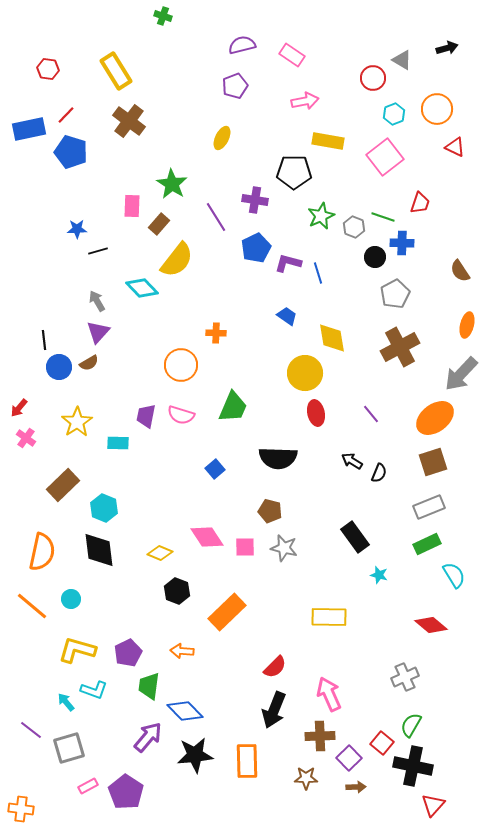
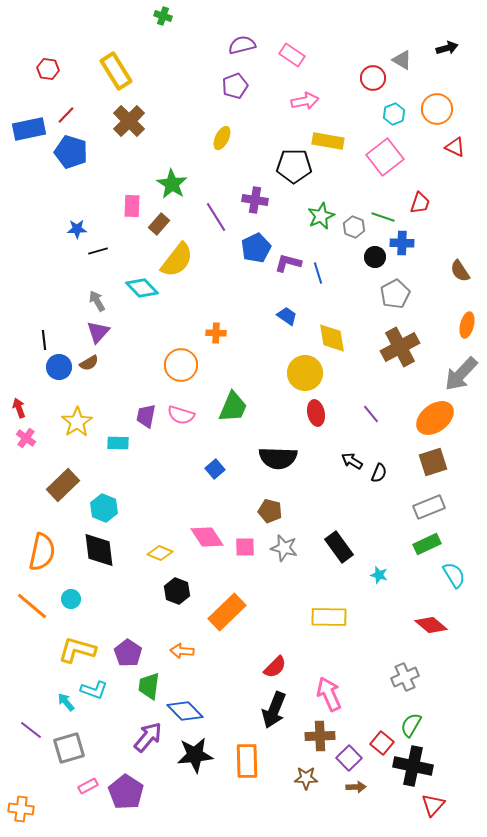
brown cross at (129, 121): rotated 8 degrees clockwise
black pentagon at (294, 172): moved 6 px up
red arrow at (19, 408): rotated 120 degrees clockwise
black rectangle at (355, 537): moved 16 px left, 10 px down
purple pentagon at (128, 653): rotated 12 degrees counterclockwise
